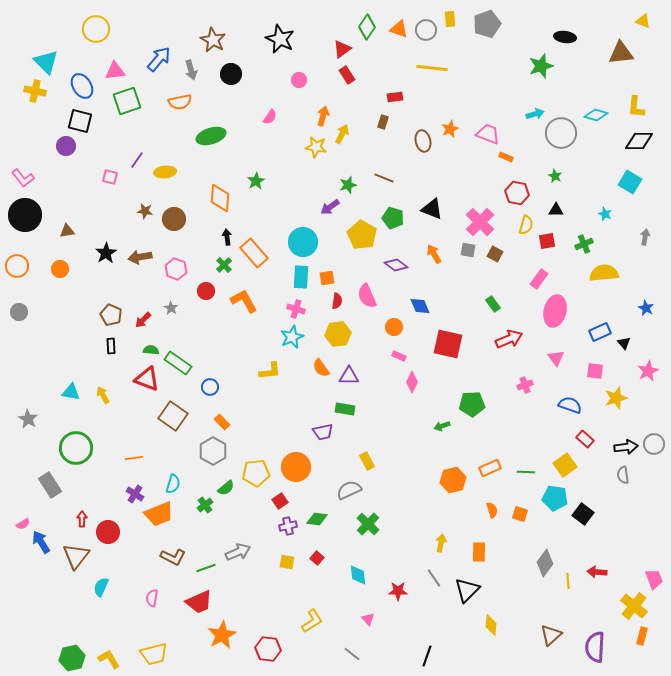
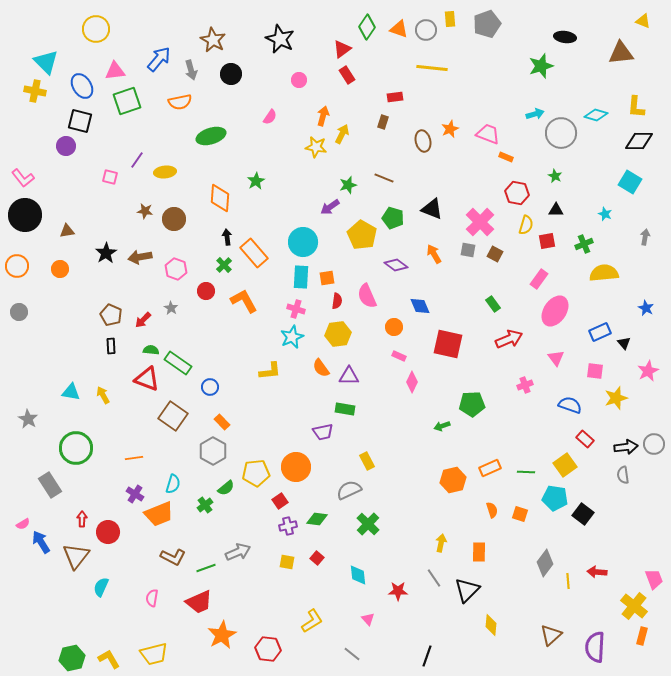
pink ellipse at (555, 311): rotated 20 degrees clockwise
